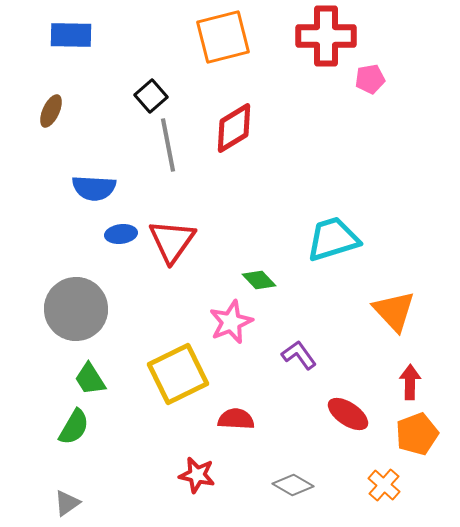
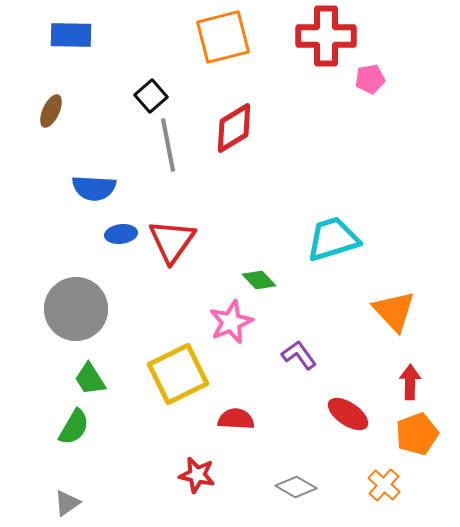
gray diamond: moved 3 px right, 2 px down
